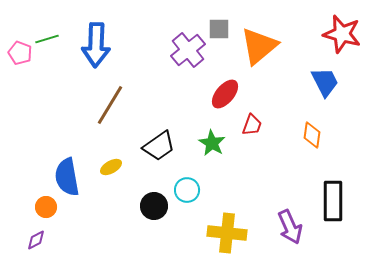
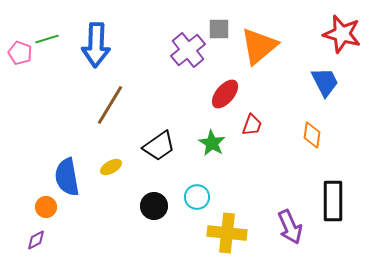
cyan circle: moved 10 px right, 7 px down
